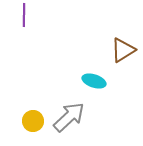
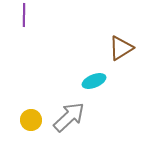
brown triangle: moved 2 px left, 2 px up
cyan ellipse: rotated 40 degrees counterclockwise
yellow circle: moved 2 px left, 1 px up
